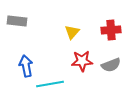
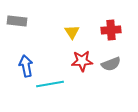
yellow triangle: rotated 14 degrees counterclockwise
gray semicircle: moved 1 px up
